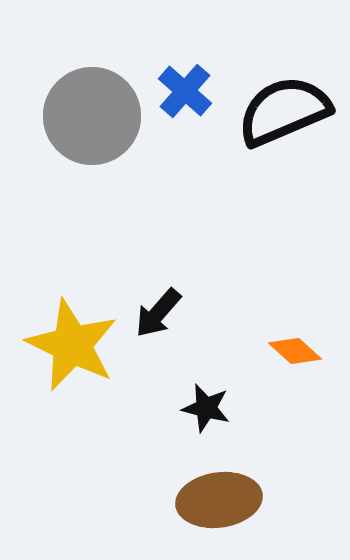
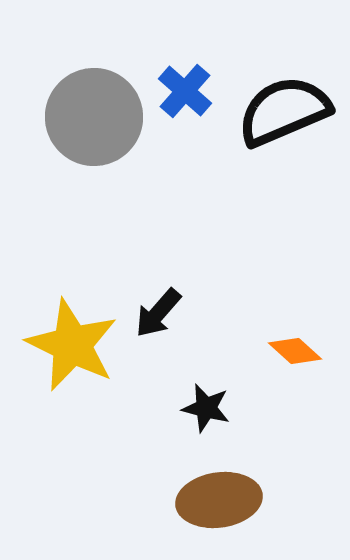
gray circle: moved 2 px right, 1 px down
